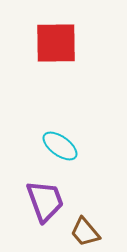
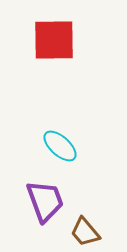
red square: moved 2 px left, 3 px up
cyan ellipse: rotated 6 degrees clockwise
